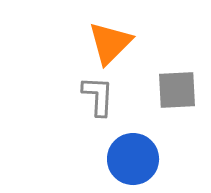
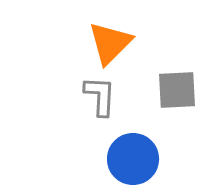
gray L-shape: moved 2 px right
